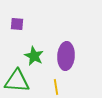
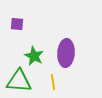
purple ellipse: moved 3 px up
green triangle: moved 2 px right
yellow line: moved 3 px left, 5 px up
